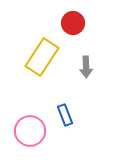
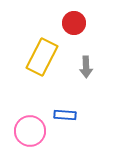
red circle: moved 1 px right
yellow rectangle: rotated 6 degrees counterclockwise
blue rectangle: rotated 65 degrees counterclockwise
